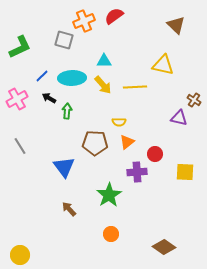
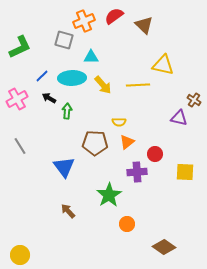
brown triangle: moved 32 px left
cyan triangle: moved 13 px left, 4 px up
yellow line: moved 3 px right, 2 px up
brown arrow: moved 1 px left, 2 px down
orange circle: moved 16 px right, 10 px up
